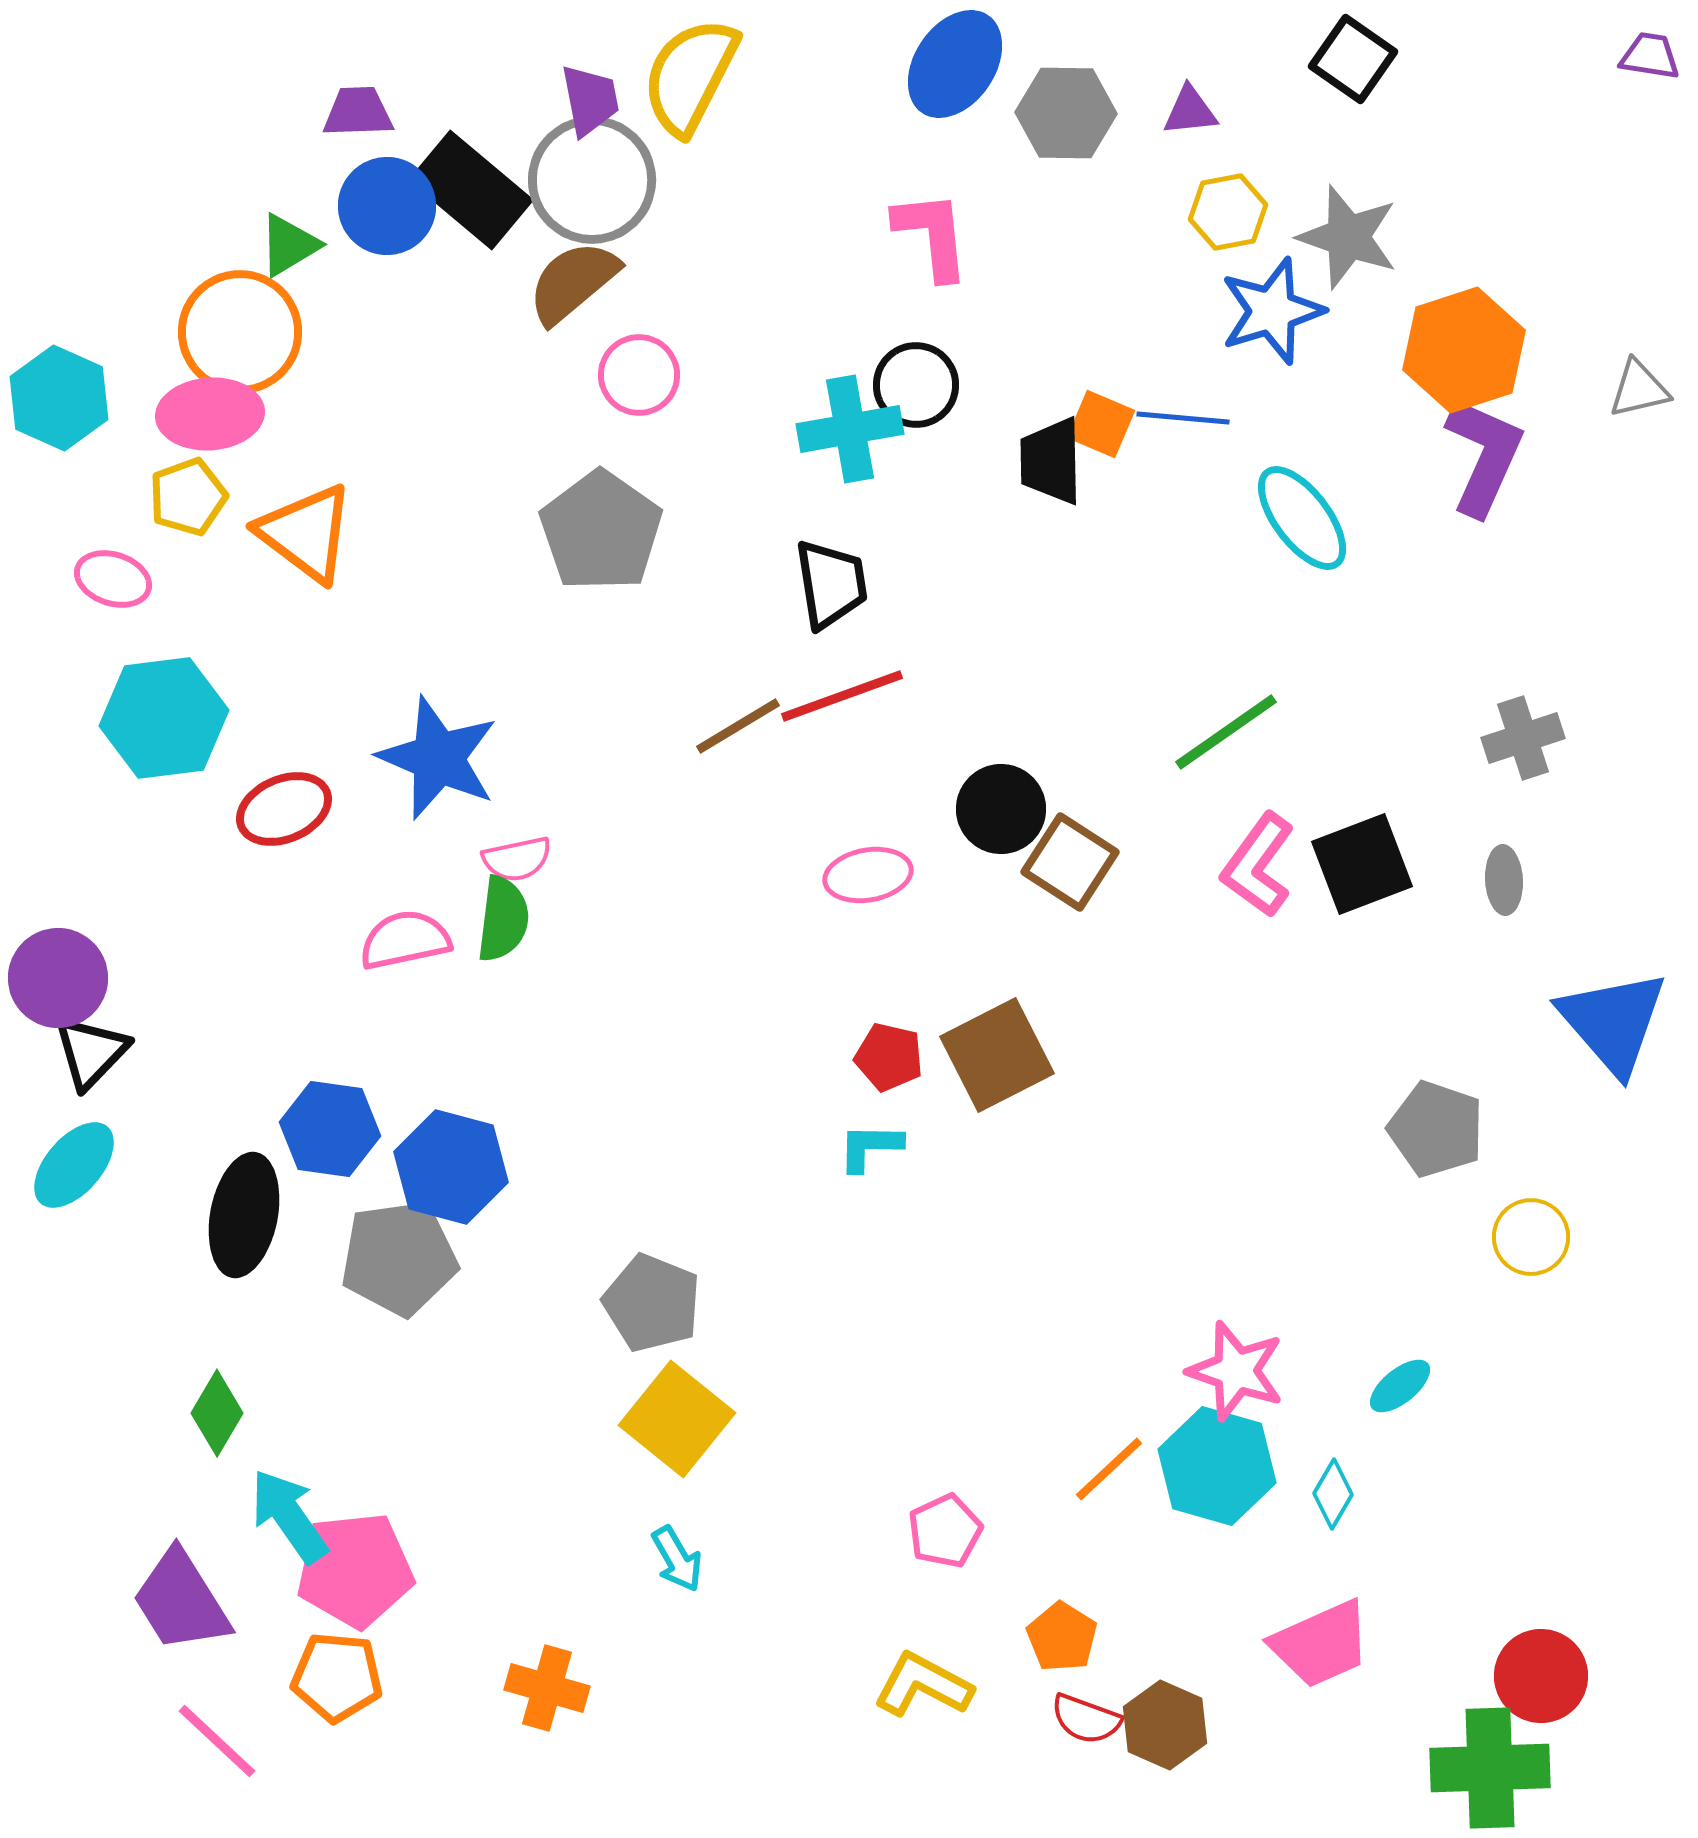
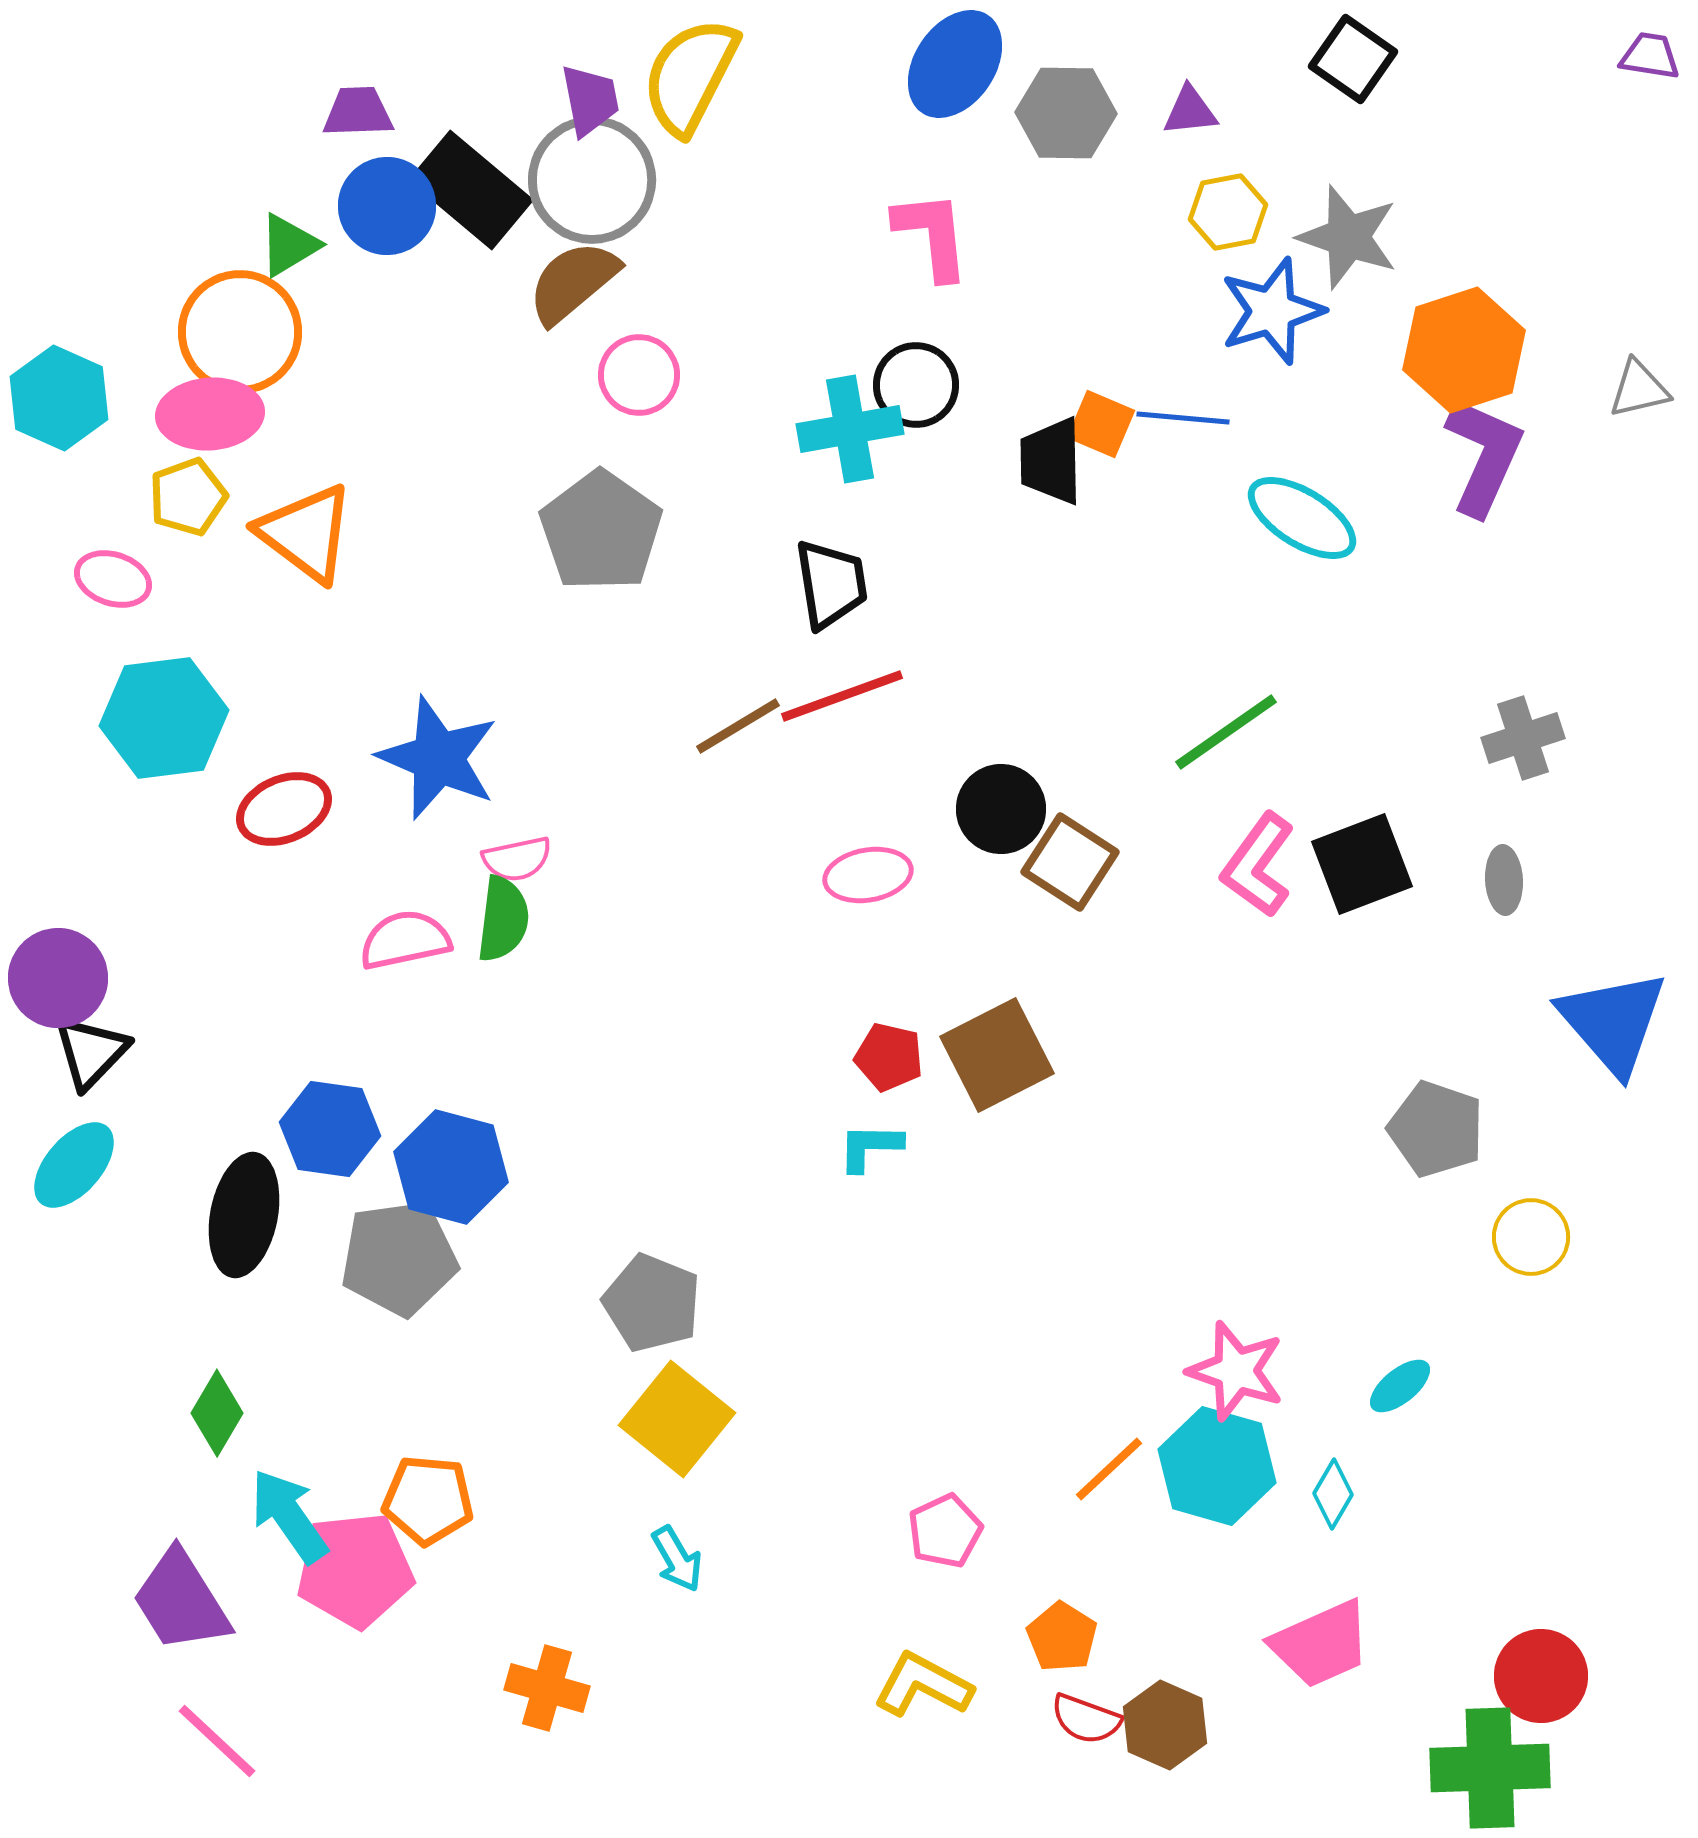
cyan ellipse at (1302, 518): rotated 21 degrees counterclockwise
orange pentagon at (337, 1677): moved 91 px right, 177 px up
